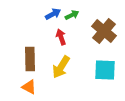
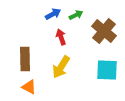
green arrow: moved 4 px right
brown rectangle: moved 5 px left
cyan square: moved 2 px right
